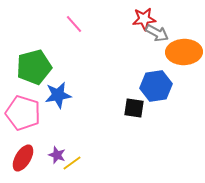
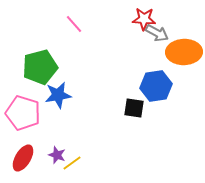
red star: rotated 10 degrees clockwise
green pentagon: moved 6 px right
